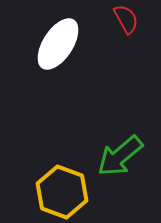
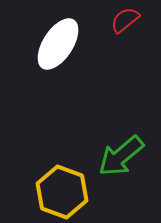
red semicircle: moved 1 px left, 1 px down; rotated 100 degrees counterclockwise
green arrow: moved 1 px right
